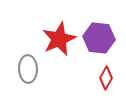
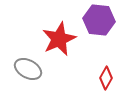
purple hexagon: moved 18 px up
gray ellipse: rotated 60 degrees counterclockwise
